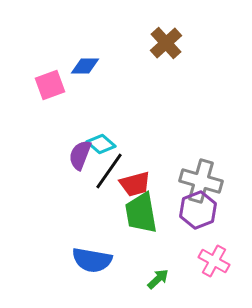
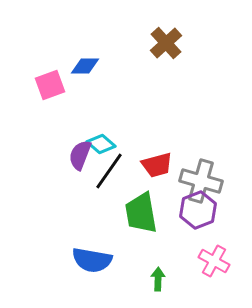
red trapezoid: moved 22 px right, 19 px up
green arrow: rotated 45 degrees counterclockwise
